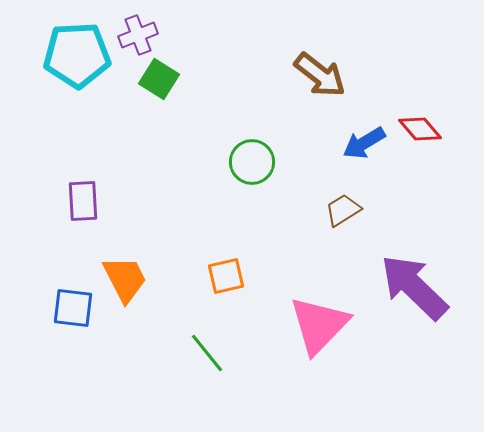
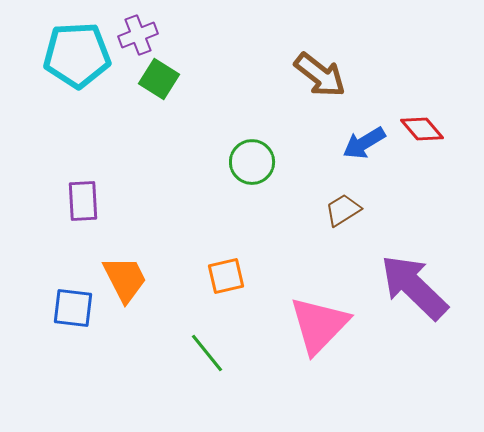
red diamond: moved 2 px right
